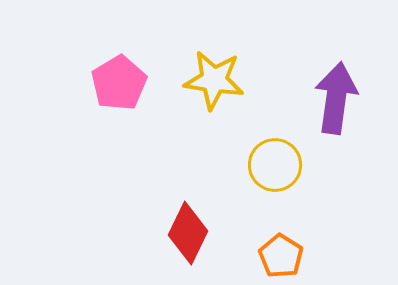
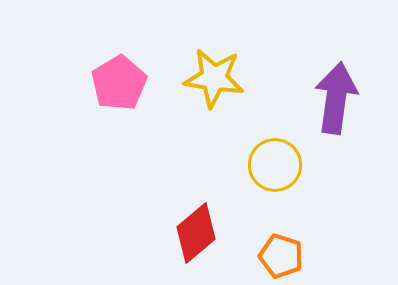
yellow star: moved 2 px up
red diamond: moved 8 px right; rotated 24 degrees clockwise
orange pentagon: rotated 15 degrees counterclockwise
